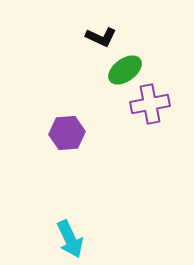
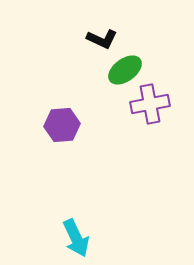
black L-shape: moved 1 px right, 2 px down
purple hexagon: moved 5 px left, 8 px up
cyan arrow: moved 6 px right, 1 px up
